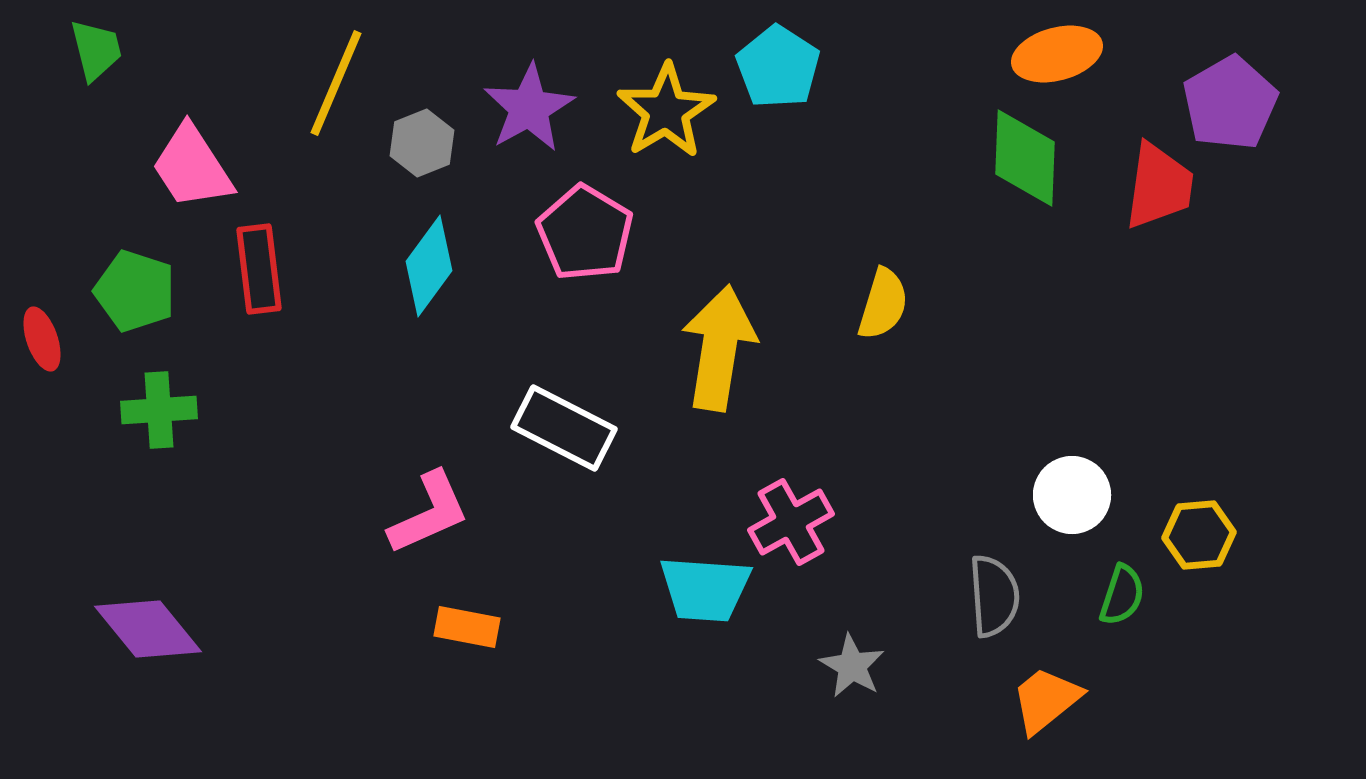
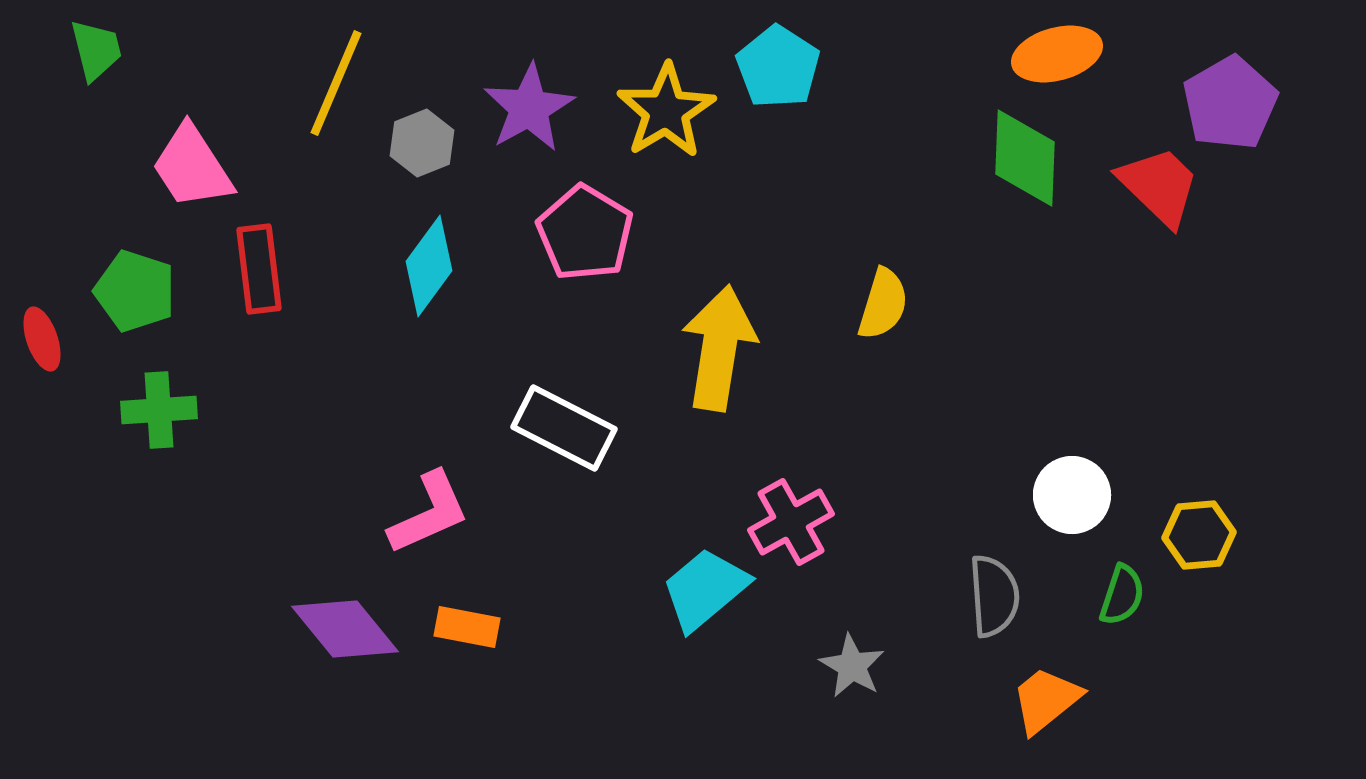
red trapezoid: rotated 54 degrees counterclockwise
cyan trapezoid: rotated 136 degrees clockwise
purple diamond: moved 197 px right
